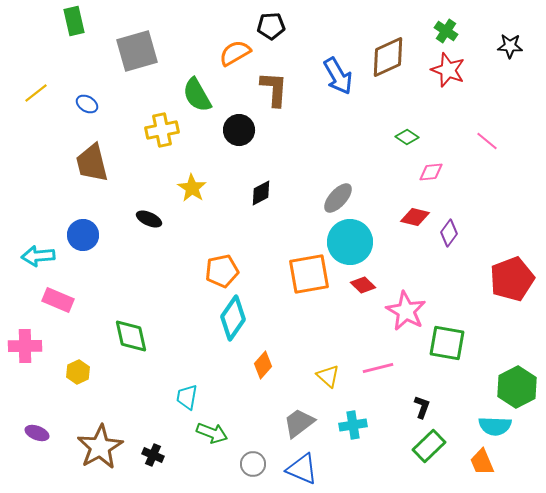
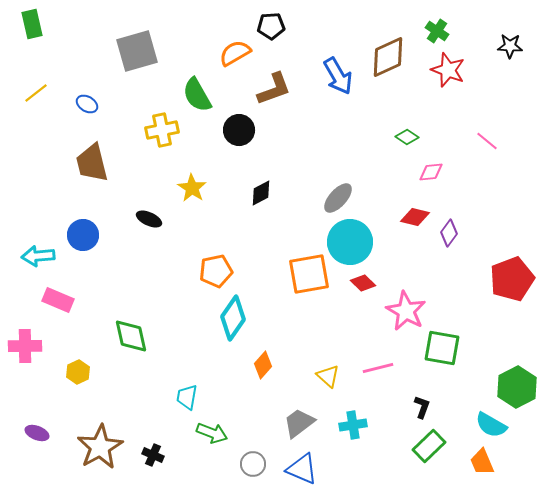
green rectangle at (74, 21): moved 42 px left, 3 px down
green cross at (446, 31): moved 9 px left
brown L-shape at (274, 89): rotated 66 degrees clockwise
orange pentagon at (222, 271): moved 6 px left
red diamond at (363, 285): moved 2 px up
green square at (447, 343): moved 5 px left, 5 px down
cyan semicircle at (495, 426): moved 4 px left, 1 px up; rotated 28 degrees clockwise
